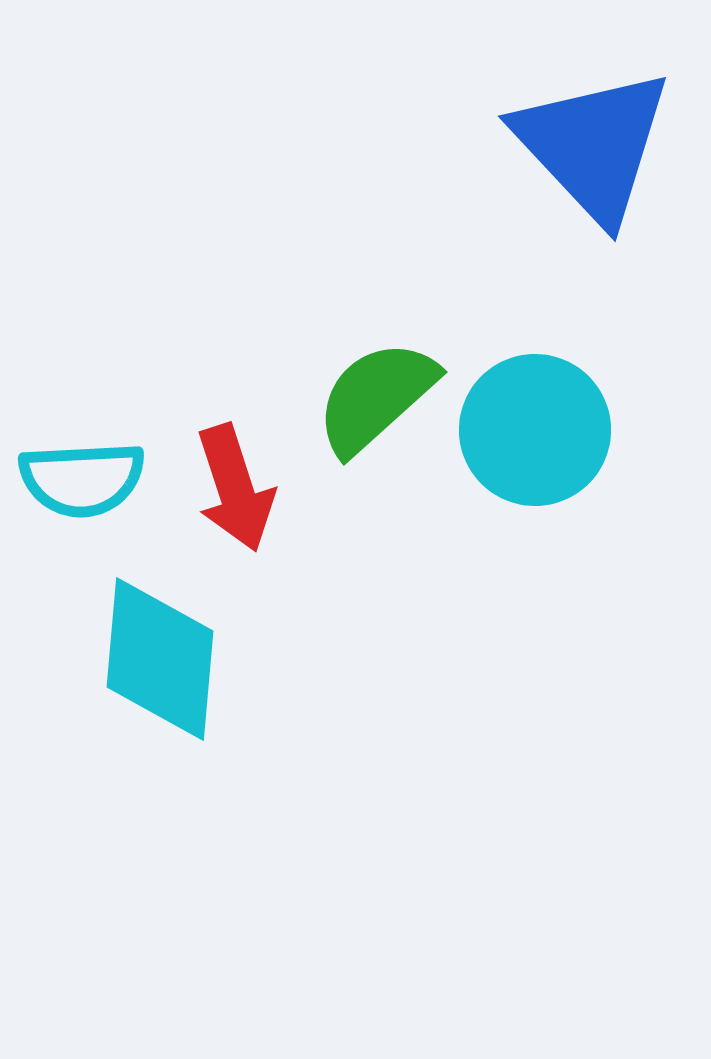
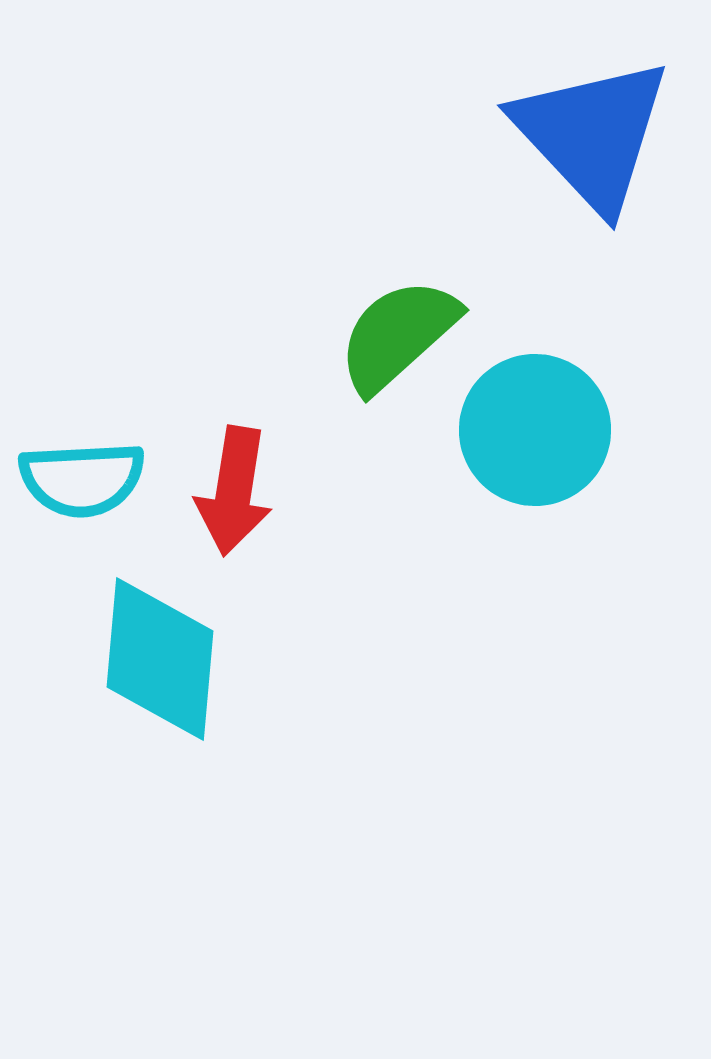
blue triangle: moved 1 px left, 11 px up
green semicircle: moved 22 px right, 62 px up
red arrow: moved 1 px left, 3 px down; rotated 27 degrees clockwise
